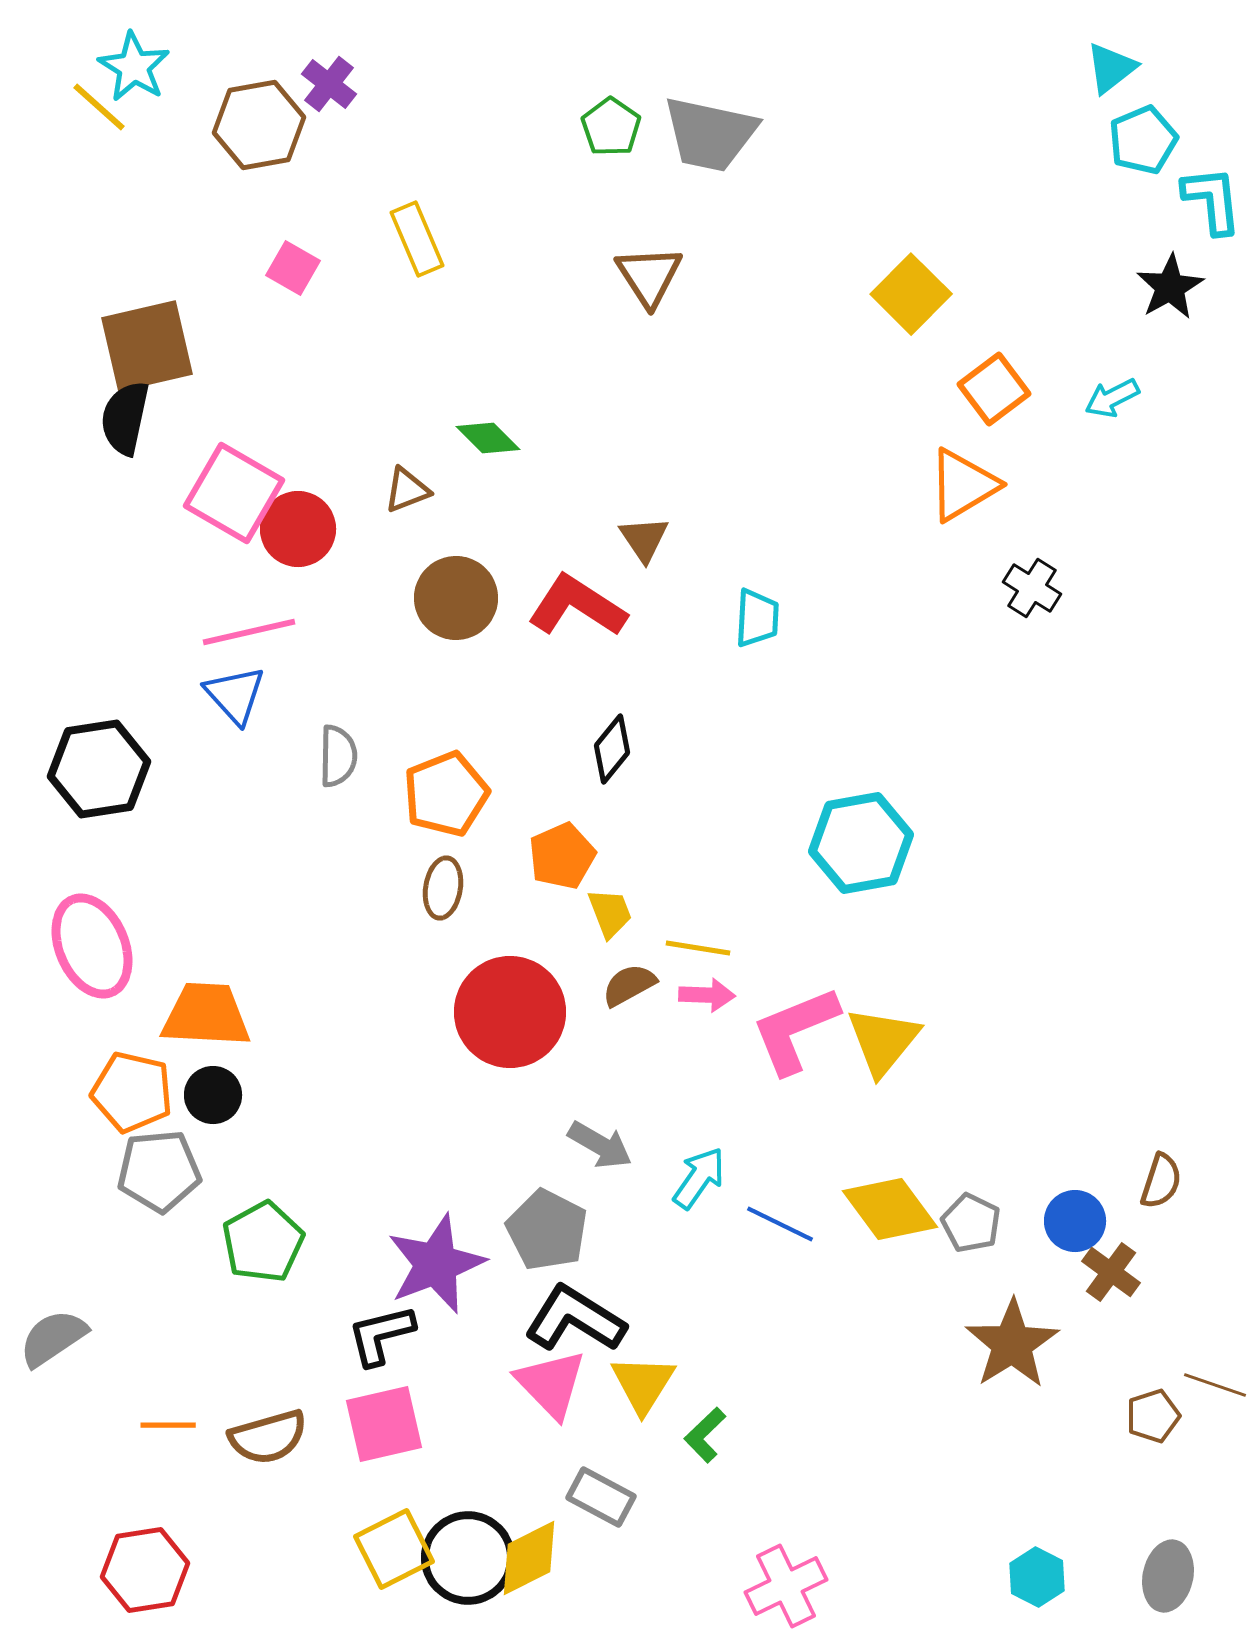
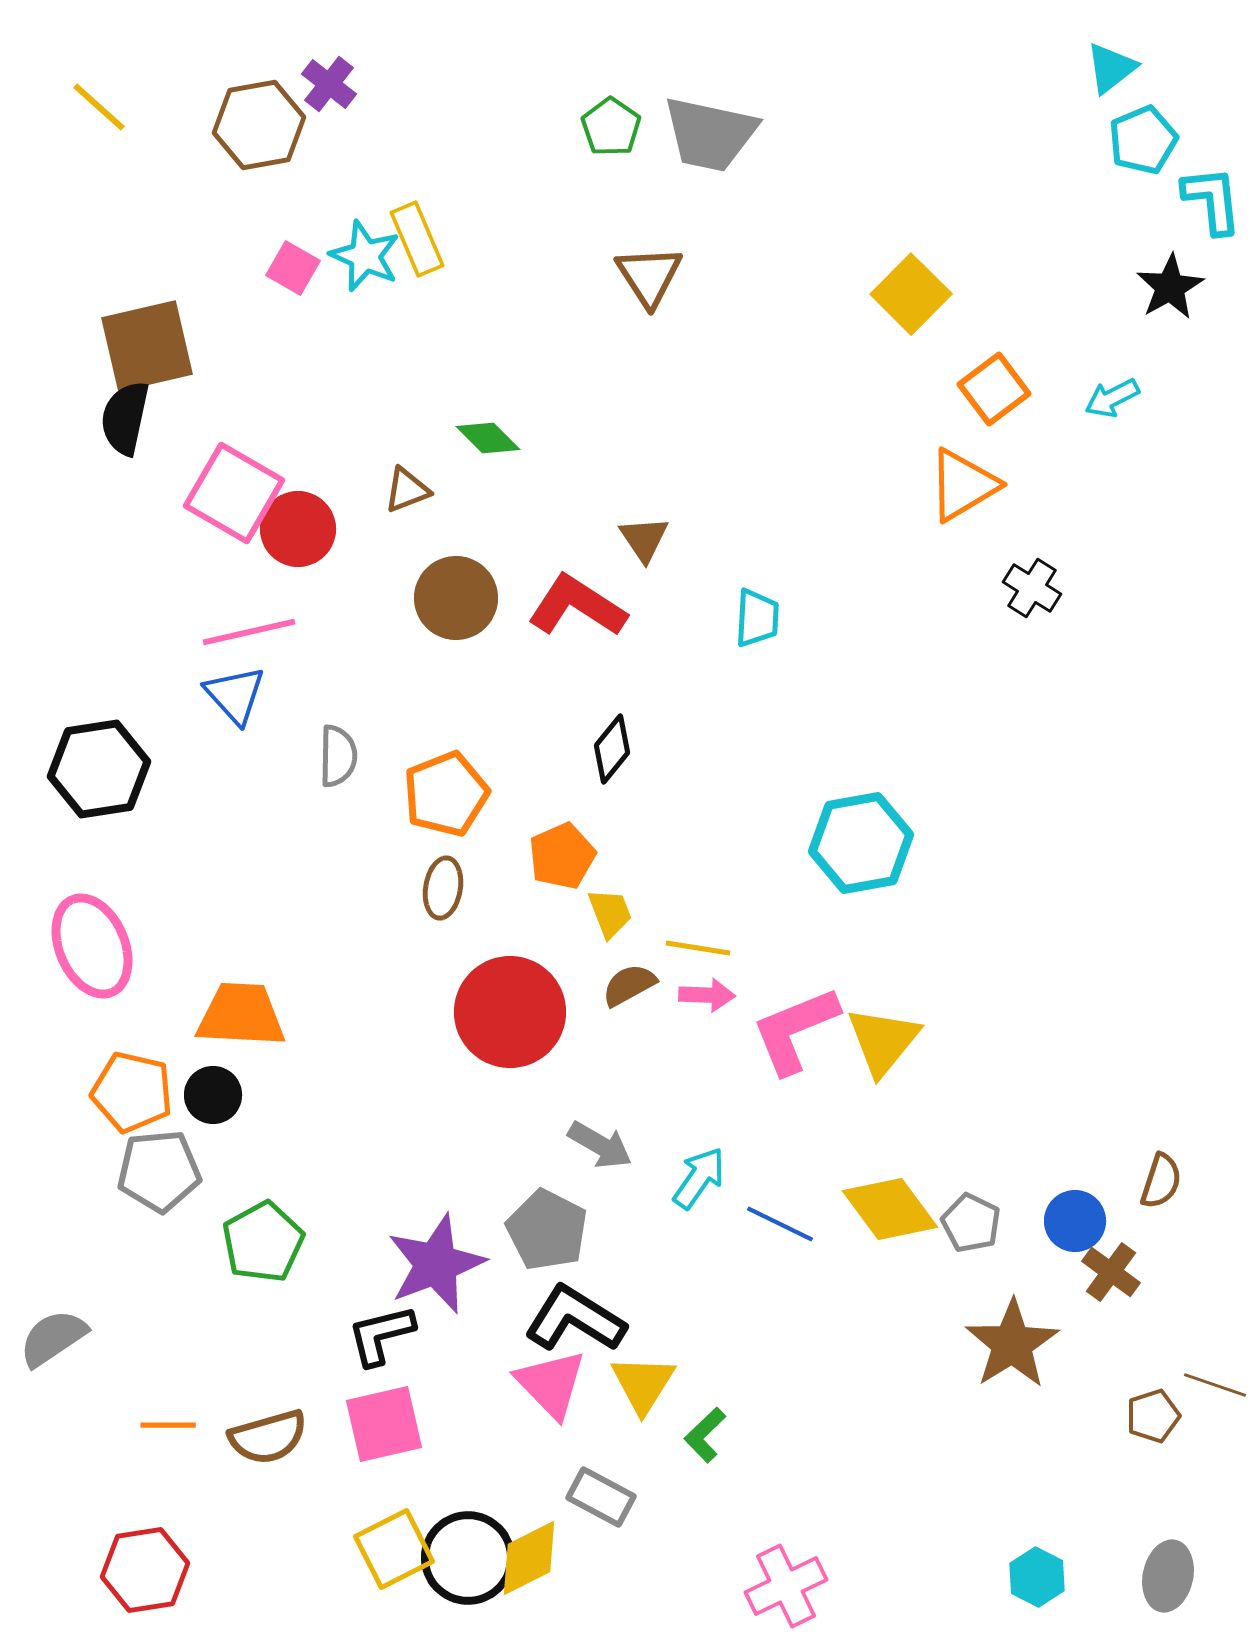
cyan star at (134, 67): moved 231 px right, 189 px down; rotated 8 degrees counterclockwise
orange trapezoid at (206, 1015): moved 35 px right
